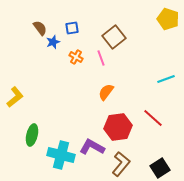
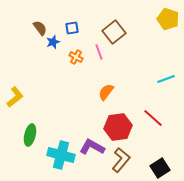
brown square: moved 5 px up
pink line: moved 2 px left, 6 px up
green ellipse: moved 2 px left
brown L-shape: moved 4 px up
